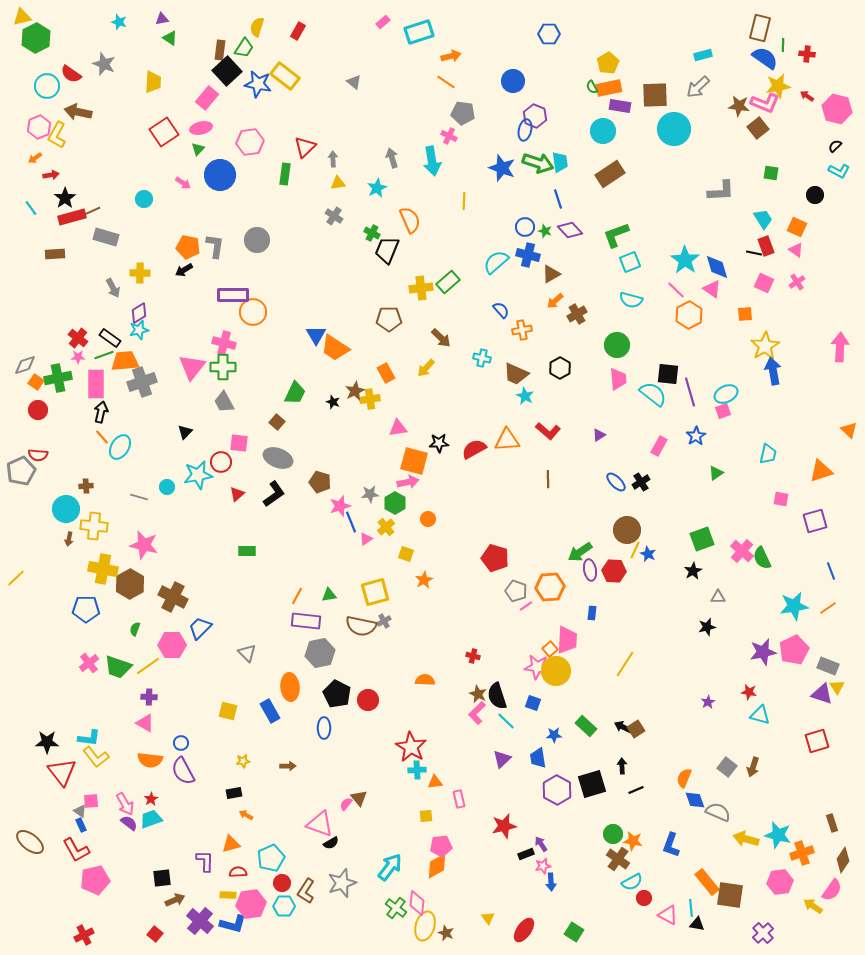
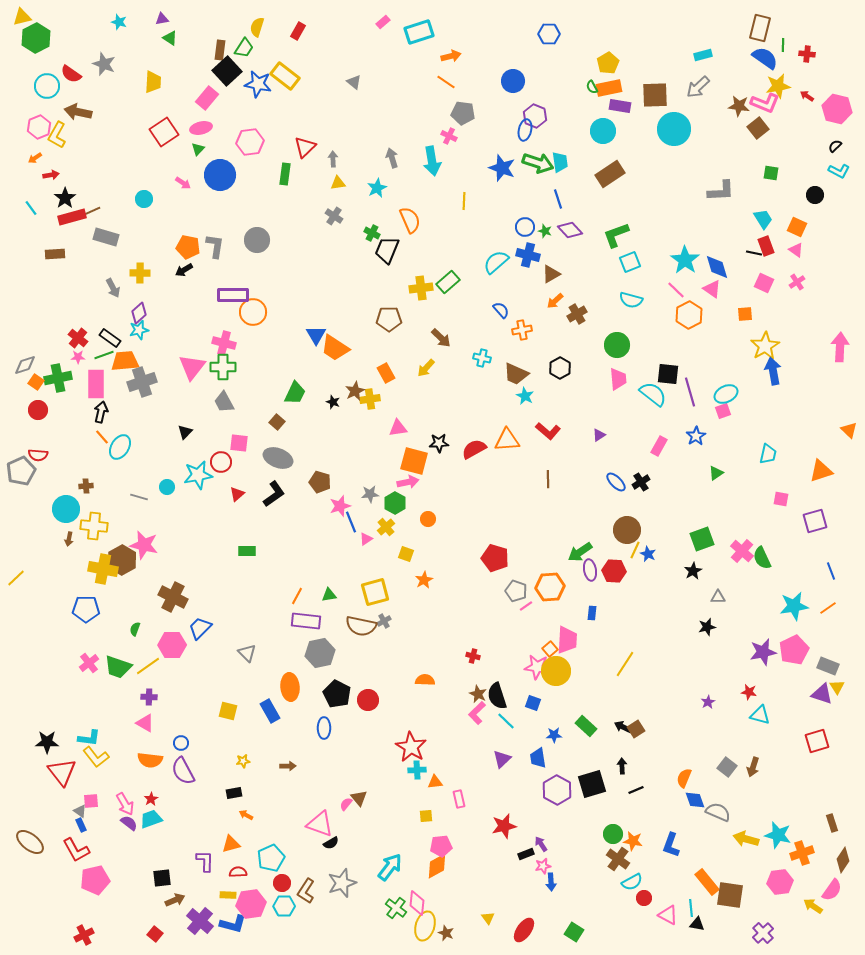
purple diamond at (139, 313): rotated 10 degrees counterclockwise
brown hexagon at (130, 584): moved 8 px left, 24 px up
